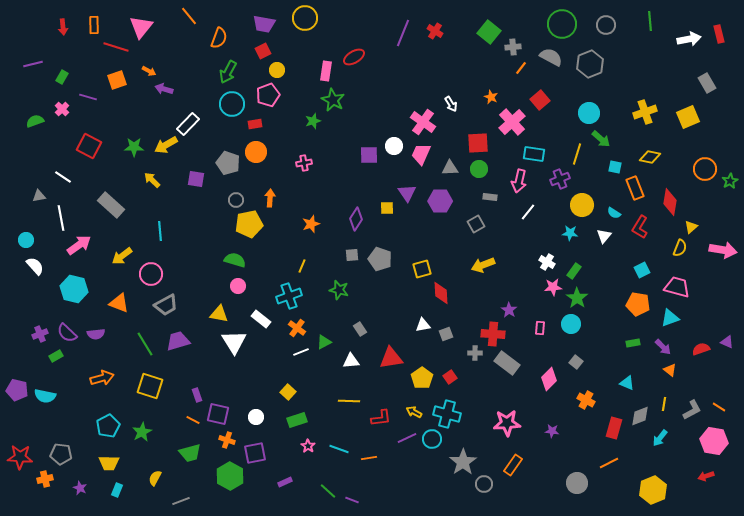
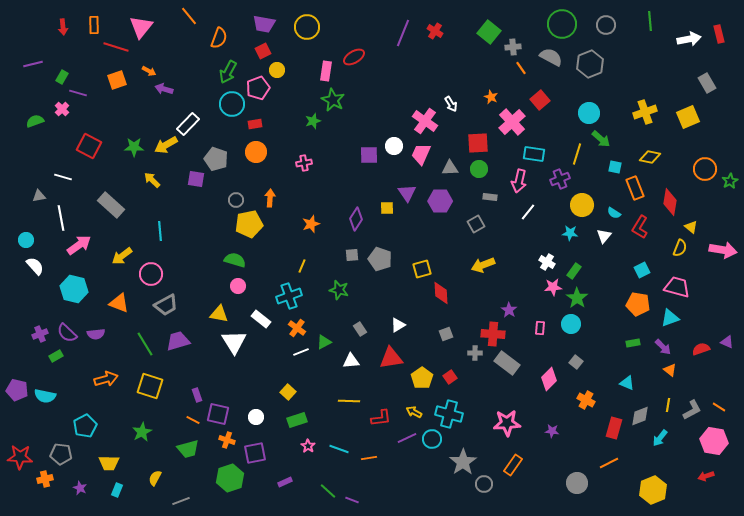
yellow circle at (305, 18): moved 2 px right, 9 px down
orange line at (521, 68): rotated 72 degrees counterclockwise
pink pentagon at (268, 95): moved 10 px left, 7 px up
purple line at (88, 97): moved 10 px left, 4 px up
pink cross at (423, 122): moved 2 px right, 1 px up
gray pentagon at (228, 163): moved 12 px left, 4 px up
white line at (63, 177): rotated 18 degrees counterclockwise
yellow triangle at (691, 227): rotated 40 degrees counterclockwise
white triangle at (423, 325): moved 25 px left; rotated 21 degrees counterclockwise
orange arrow at (102, 378): moved 4 px right, 1 px down
yellow line at (664, 404): moved 4 px right, 1 px down
cyan cross at (447, 414): moved 2 px right
cyan pentagon at (108, 426): moved 23 px left
green trapezoid at (190, 453): moved 2 px left, 4 px up
green hexagon at (230, 476): moved 2 px down; rotated 12 degrees clockwise
